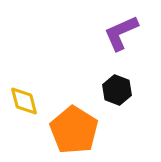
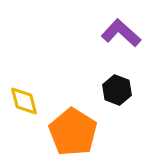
purple L-shape: rotated 66 degrees clockwise
orange pentagon: moved 1 px left, 2 px down
